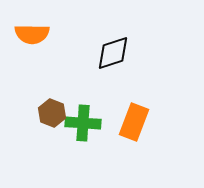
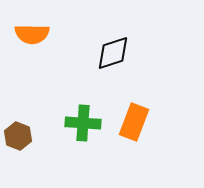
brown hexagon: moved 34 px left, 23 px down
